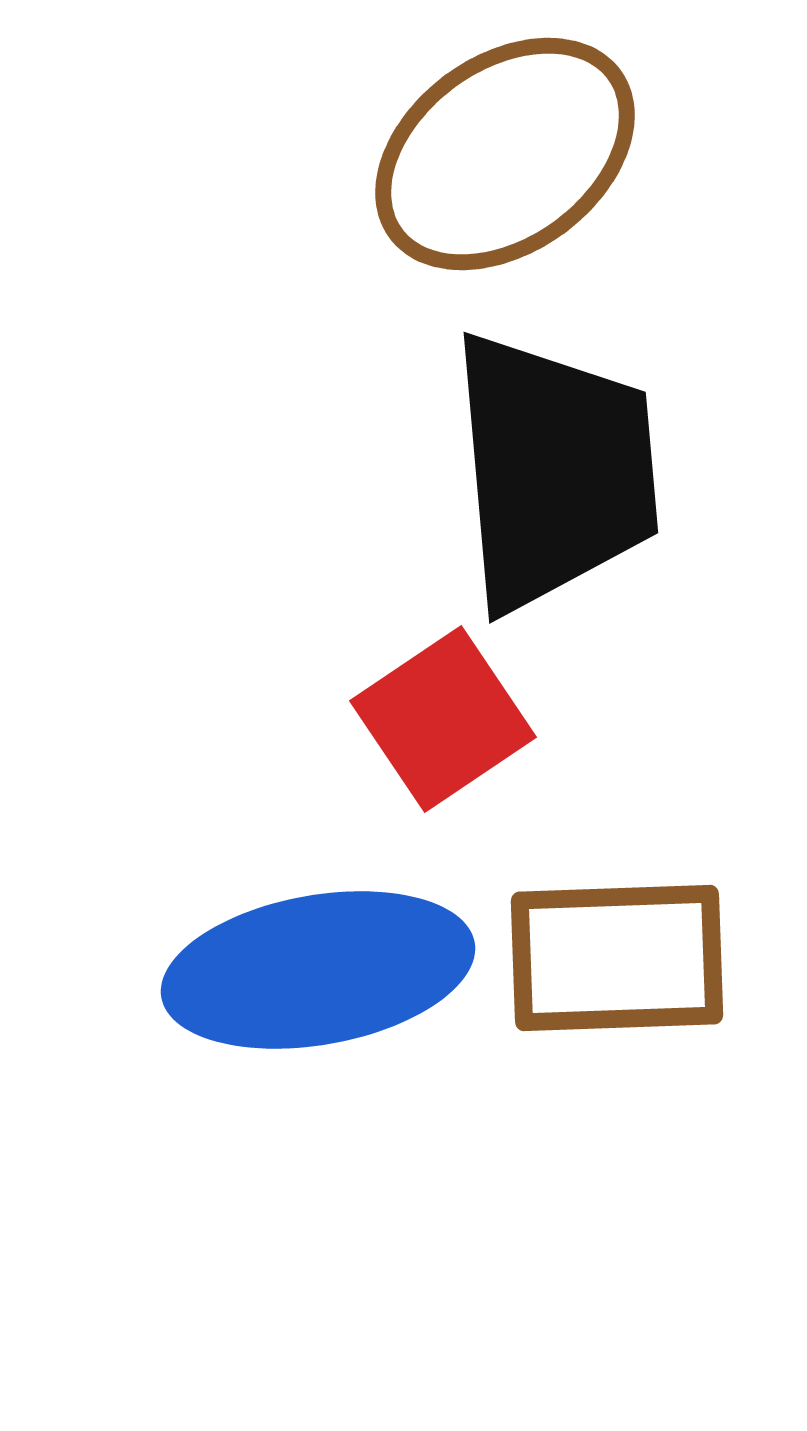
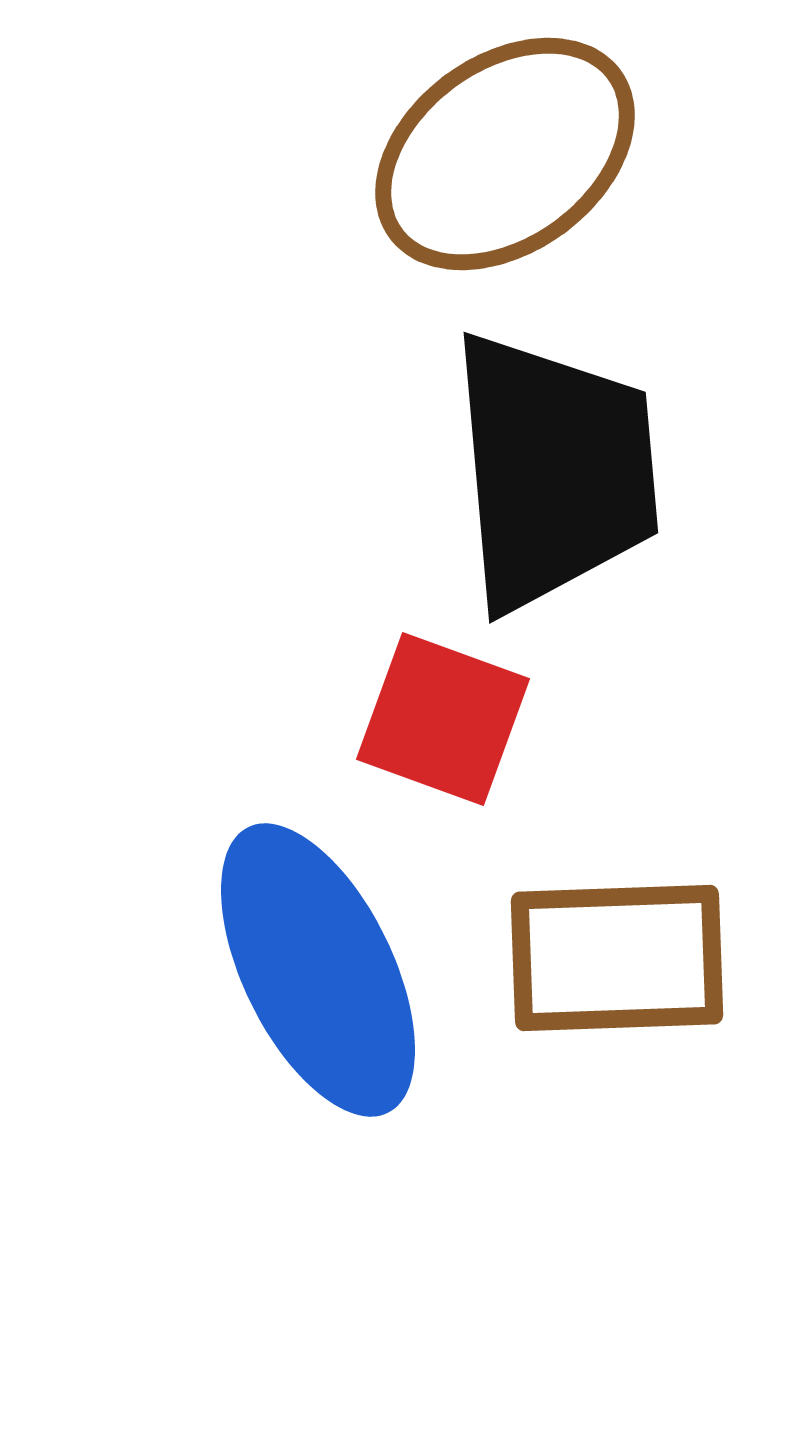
red square: rotated 36 degrees counterclockwise
blue ellipse: rotated 74 degrees clockwise
